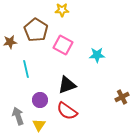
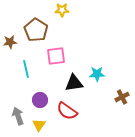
pink square: moved 7 px left, 11 px down; rotated 36 degrees counterclockwise
cyan star: moved 19 px down
black triangle: moved 7 px right, 2 px up; rotated 12 degrees clockwise
